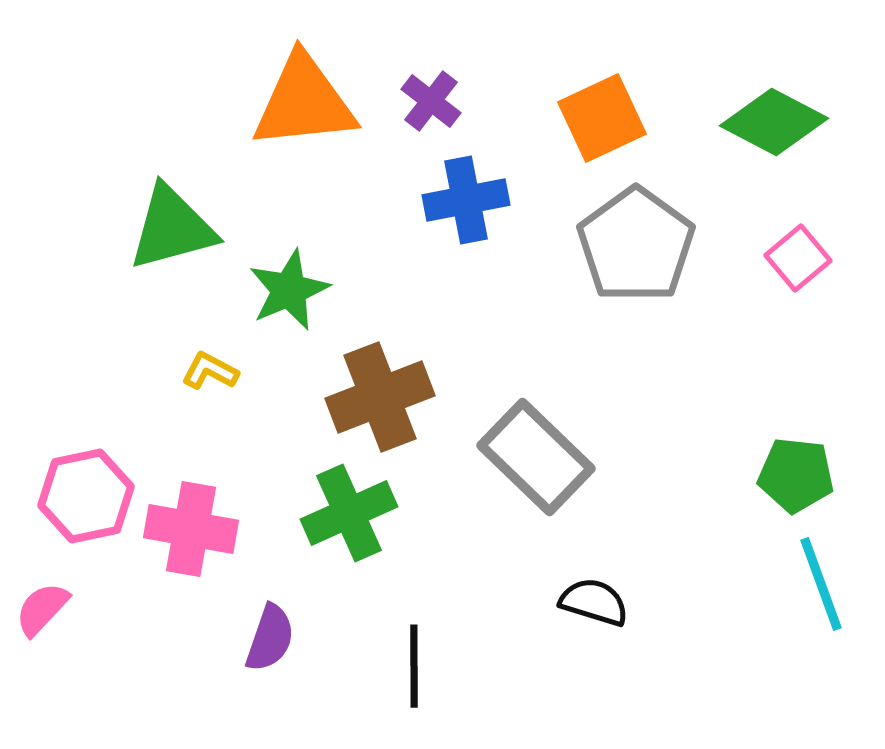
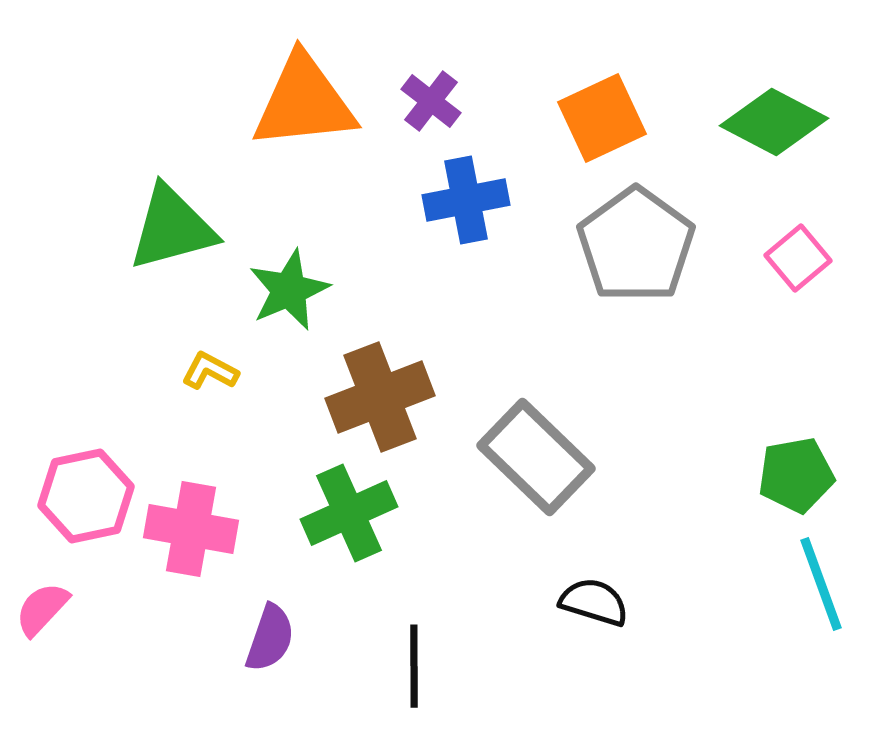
green pentagon: rotated 16 degrees counterclockwise
